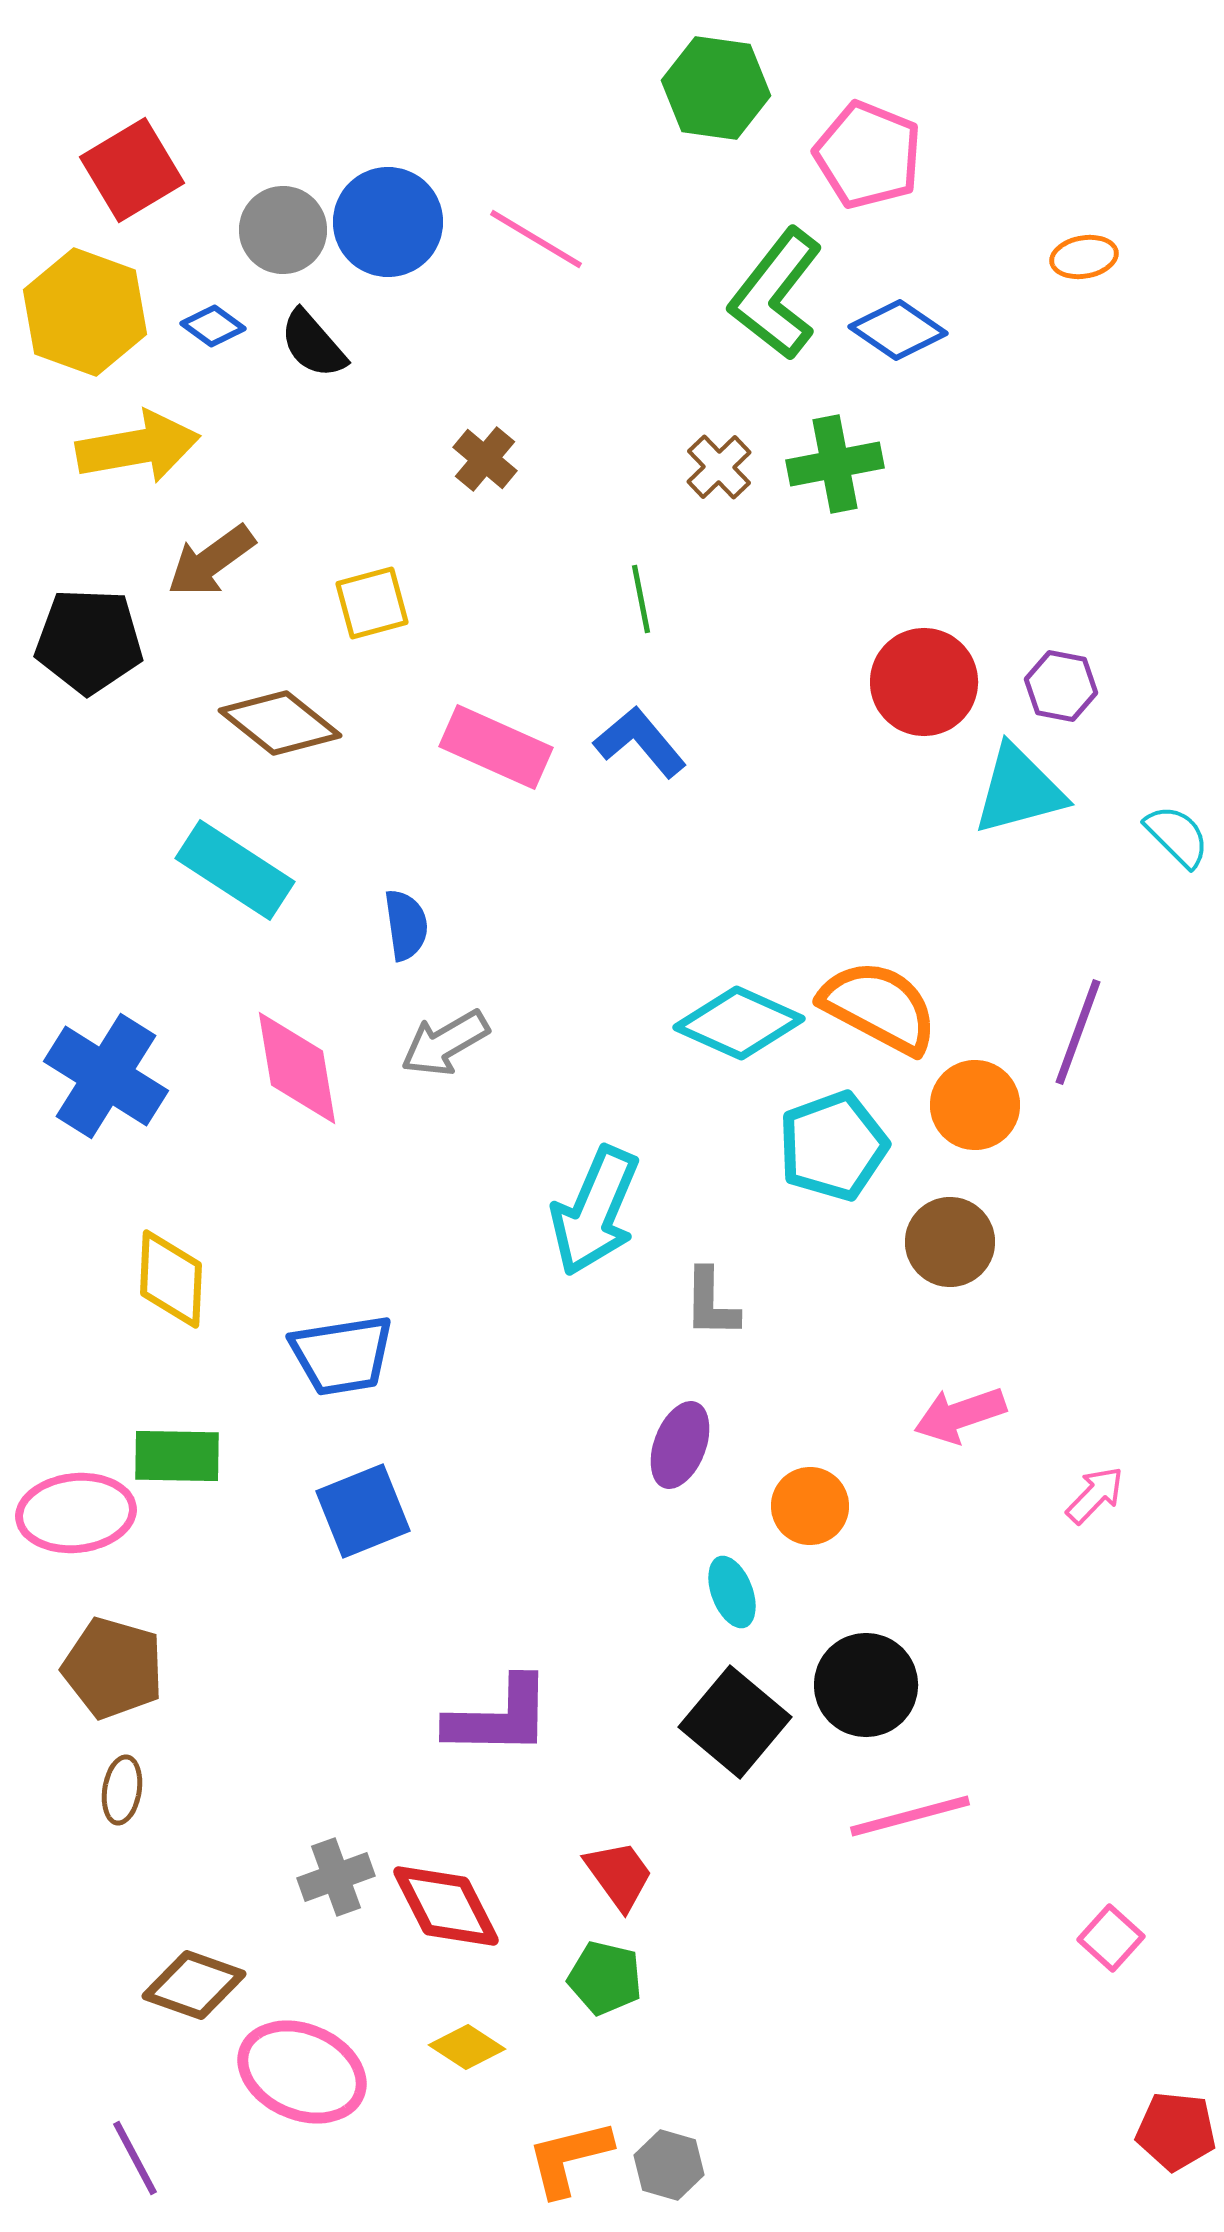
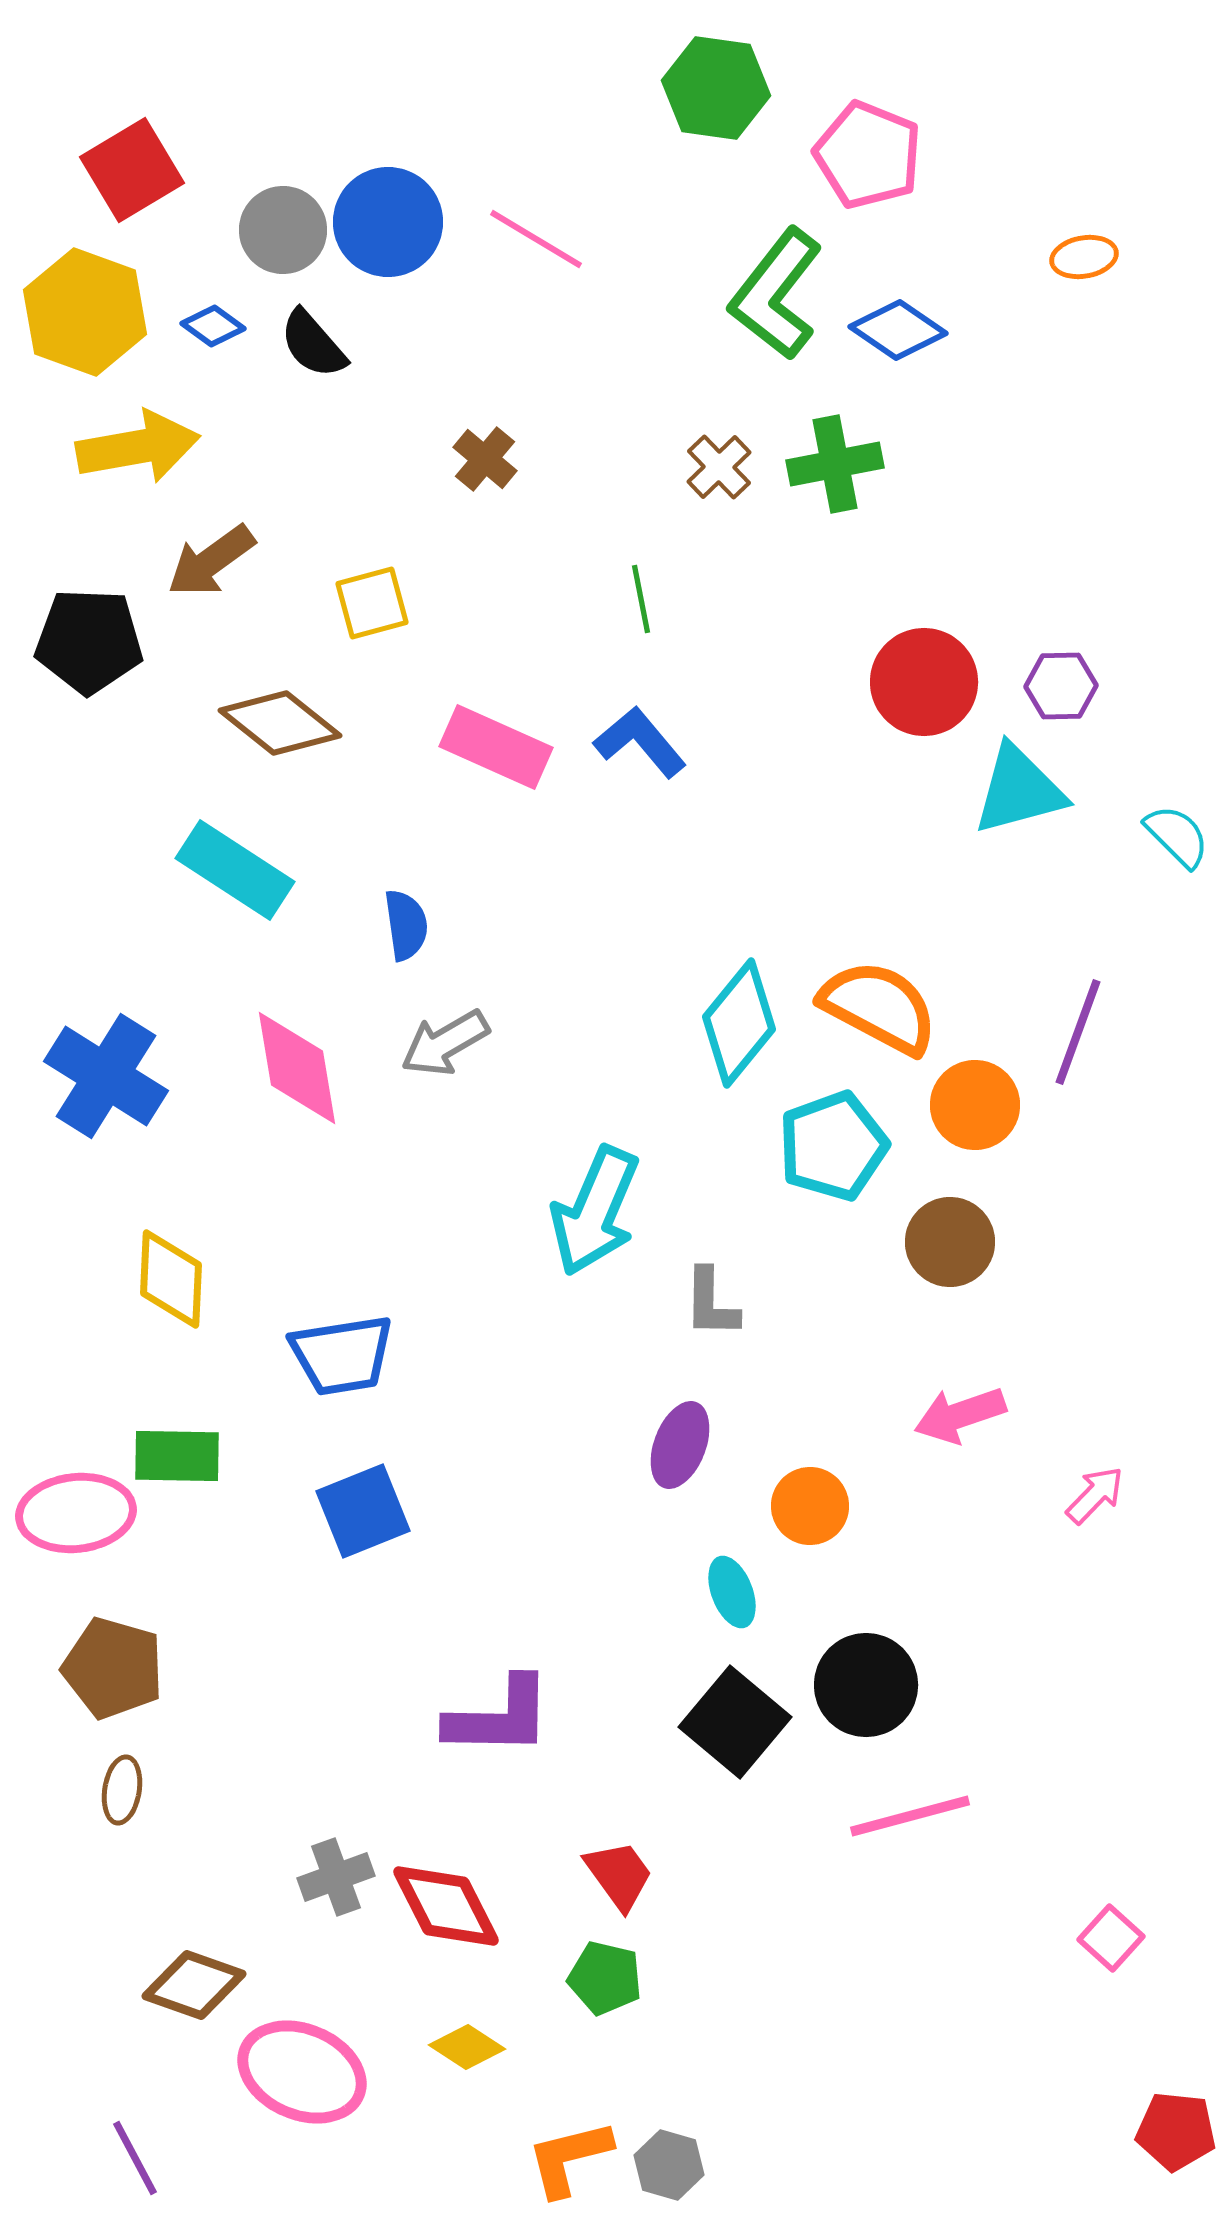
purple hexagon at (1061, 686): rotated 12 degrees counterclockwise
cyan diamond at (739, 1023): rotated 75 degrees counterclockwise
